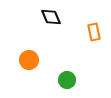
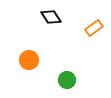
black diamond: rotated 10 degrees counterclockwise
orange rectangle: moved 4 px up; rotated 66 degrees clockwise
